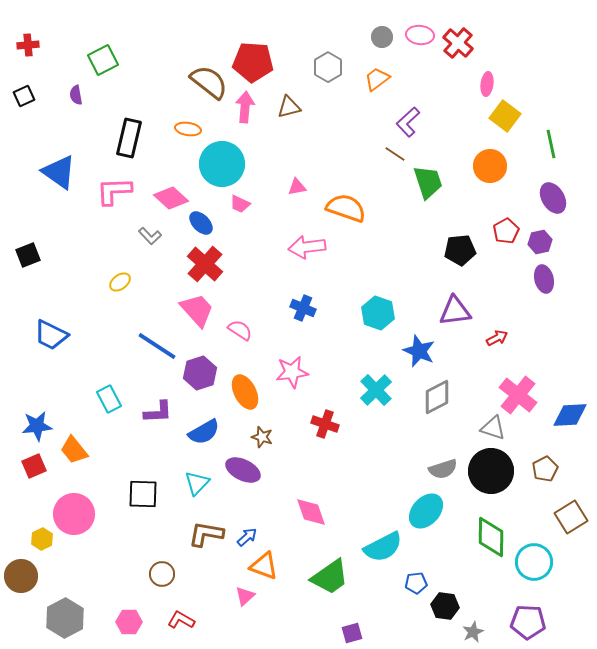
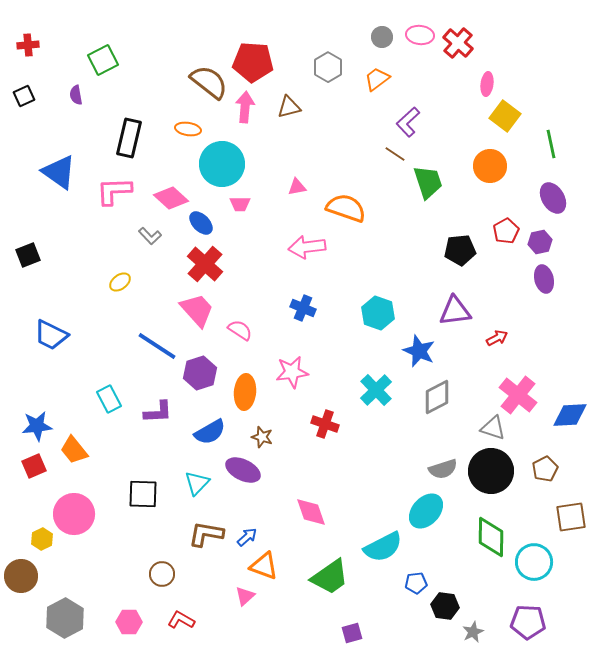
pink trapezoid at (240, 204): rotated 25 degrees counterclockwise
orange ellipse at (245, 392): rotated 32 degrees clockwise
blue semicircle at (204, 432): moved 6 px right
brown square at (571, 517): rotated 24 degrees clockwise
